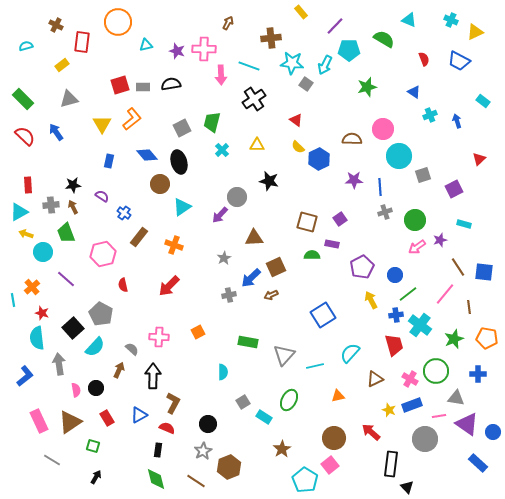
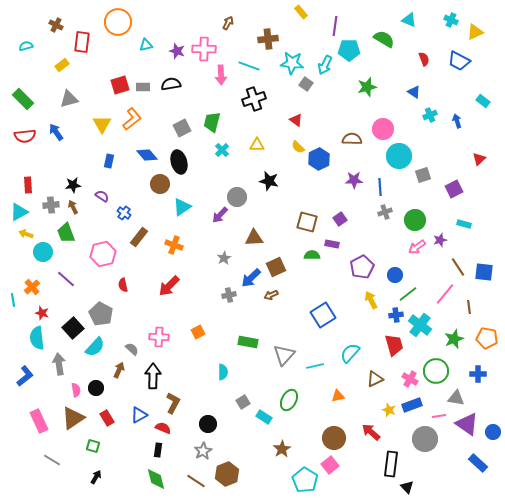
purple line at (335, 26): rotated 36 degrees counterclockwise
brown cross at (271, 38): moved 3 px left, 1 px down
black cross at (254, 99): rotated 15 degrees clockwise
red semicircle at (25, 136): rotated 130 degrees clockwise
brown triangle at (70, 422): moved 3 px right, 4 px up
red semicircle at (167, 428): moved 4 px left
brown hexagon at (229, 467): moved 2 px left, 7 px down
